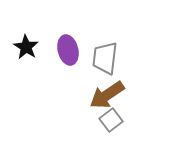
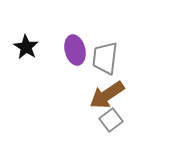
purple ellipse: moved 7 px right
